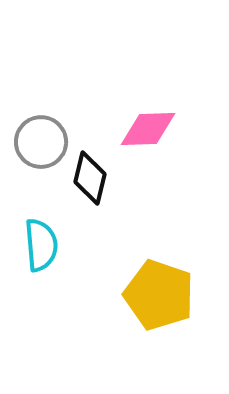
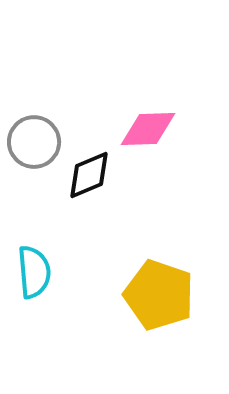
gray circle: moved 7 px left
black diamond: moved 1 px left, 3 px up; rotated 54 degrees clockwise
cyan semicircle: moved 7 px left, 27 px down
